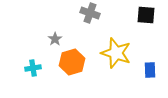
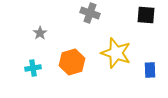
gray star: moved 15 px left, 6 px up
